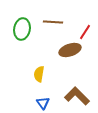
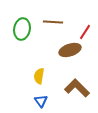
yellow semicircle: moved 2 px down
brown L-shape: moved 8 px up
blue triangle: moved 2 px left, 2 px up
